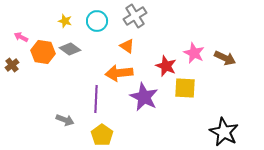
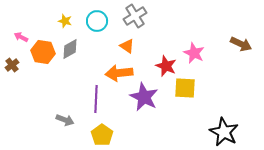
gray diamond: rotated 65 degrees counterclockwise
brown arrow: moved 16 px right, 14 px up
